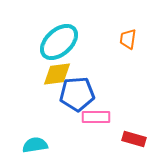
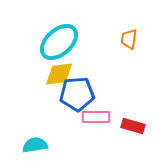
orange trapezoid: moved 1 px right
yellow diamond: moved 2 px right
red rectangle: moved 1 px left, 13 px up
